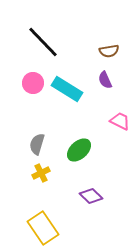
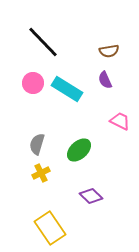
yellow rectangle: moved 7 px right
